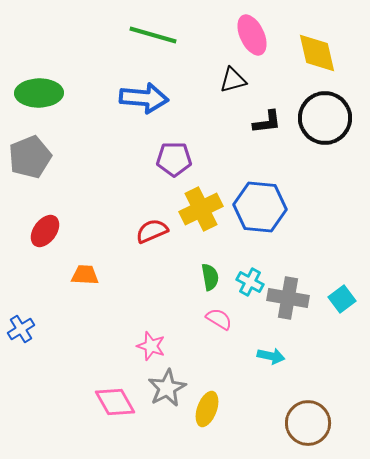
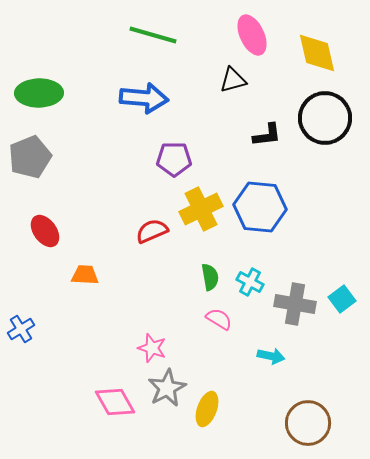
black L-shape: moved 13 px down
red ellipse: rotated 72 degrees counterclockwise
gray cross: moved 7 px right, 6 px down
pink star: moved 1 px right, 2 px down
